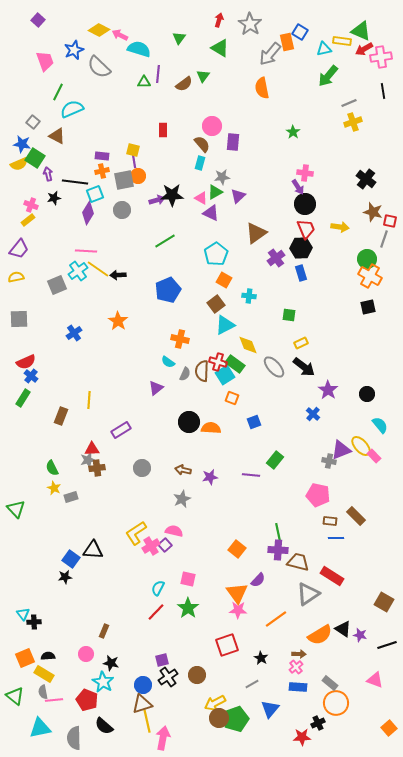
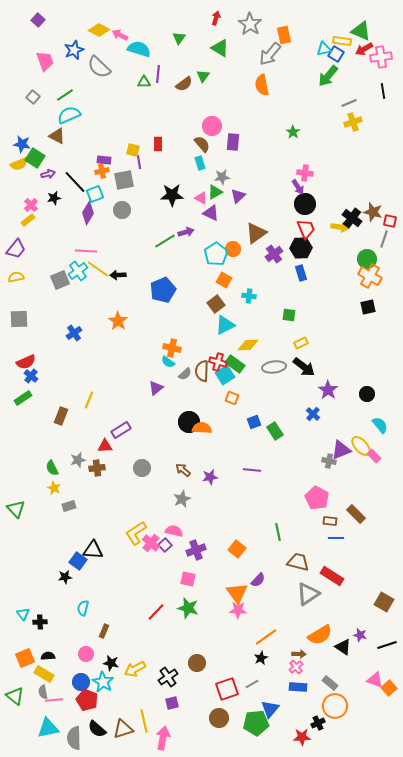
red arrow at (219, 20): moved 3 px left, 2 px up
blue square at (300, 32): moved 36 px right, 22 px down
orange rectangle at (287, 42): moved 3 px left, 7 px up
orange semicircle at (262, 88): moved 3 px up
green line at (58, 92): moved 7 px right, 3 px down; rotated 30 degrees clockwise
cyan semicircle at (72, 109): moved 3 px left, 6 px down
gray square at (33, 122): moved 25 px up
red rectangle at (163, 130): moved 5 px left, 14 px down
purple rectangle at (102, 156): moved 2 px right, 4 px down
purple line at (134, 161): moved 5 px right, 1 px down
cyan rectangle at (200, 163): rotated 32 degrees counterclockwise
purple arrow at (48, 174): rotated 88 degrees clockwise
orange circle at (138, 176): moved 95 px right, 73 px down
black cross at (366, 179): moved 14 px left, 39 px down
black line at (75, 182): rotated 40 degrees clockwise
purple arrow at (157, 200): moved 29 px right, 32 px down
pink cross at (31, 205): rotated 24 degrees clockwise
purple trapezoid at (19, 249): moved 3 px left
purple cross at (276, 258): moved 2 px left, 4 px up
gray square at (57, 285): moved 3 px right, 5 px up
blue pentagon at (168, 290): moved 5 px left
orange cross at (180, 339): moved 8 px left, 9 px down
yellow diamond at (248, 345): rotated 70 degrees counterclockwise
gray ellipse at (274, 367): rotated 55 degrees counterclockwise
gray semicircle at (185, 374): rotated 24 degrees clockwise
green rectangle at (23, 398): rotated 24 degrees clockwise
yellow line at (89, 400): rotated 18 degrees clockwise
orange semicircle at (211, 428): moved 9 px left
red triangle at (92, 449): moved 13 px right, 3 px up
gray star at (88, 460): moved 10 px left
green rectangle at (275, 460): moved 29 px up; rotated 72 degrees counterclockwise
brown arrow at (183, 470): rotated 28 degrees clockwise
purple line at (251, 475): moved 1 px right, 5 px up
pink pentagon at (318, 495): moved 1 px left, 3 px down; rotated 15 degrees clockwise
gray rectangle at (71, 497): moved 2 px left, 9 px down
brown rectangle at (356, 516): moved 2 px up
pink cross at (151, 546): moved 3 px up; rotated 18 degrees counterclockwise
purple cross at (278, 550): moved 82 px left; rotated 24 degrees counterclockwise
blue square at (71, 559): moved 7 px right, 2 px down
cyan semicircle at (158, 588): moved 75 px left, 20 px down; rotated 14 degrees counterclockwise
green star at (188, 608): rotated 20 degrees counterclockwise
orange line at (276, 619): moved 10 px left, 18 px down
black cross at (34, 622): moved 6 px right
black triangle at (343, 629): moved 18 px down
red square at (227, 645): moved 44 px down
black star at (261, 658): rotated 16 degrees clockwise
purple square at (162, 660): moved 10 px right, 43 px down
brown circle at (197, 675): moved 12 px up
blue circle at (143, 685): moved 62 px left, 3 px up
yellow arrow at (215, 703): moved 80 px left, 34 px up
orange circle at (336, 703): moved 1 px left, 3 px down
brown triangle at (142, 704): moved 19 px left, 25 px down
green pentagon at (236, 719): moved 20 px right, 4 px down; rotated 15 degrees clockwise
yellow line at (147, 721): moved 3 px left
black semicircle at (104, 726): moved 7 px left, 3 px down
cyan triangle at (40, 728): moved 8 px right
orange square at (389, 728): moved 40 px up
